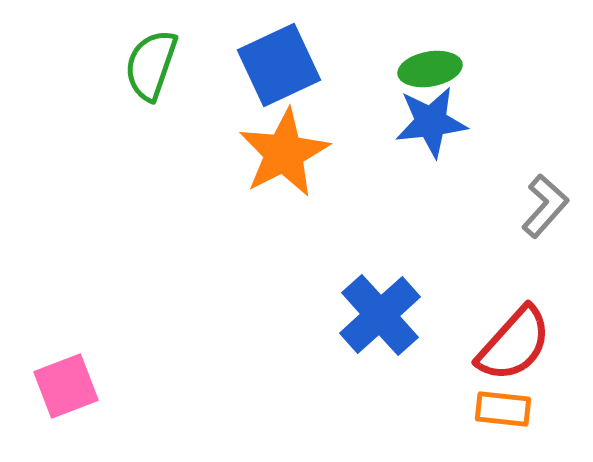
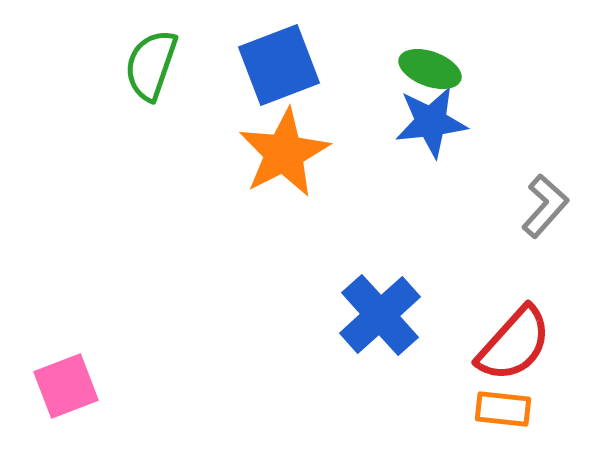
blue square: rotated 4 degrees clockwise
green ellipse: rotated 30 degrees clockwise
